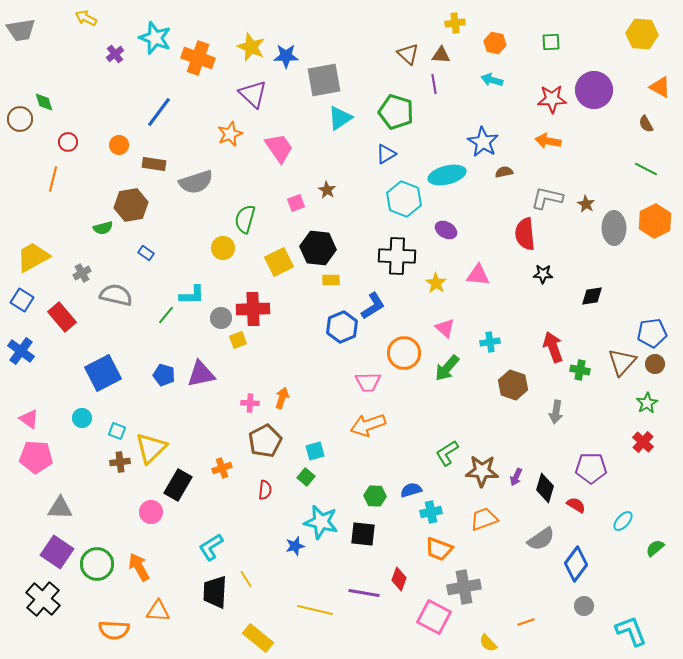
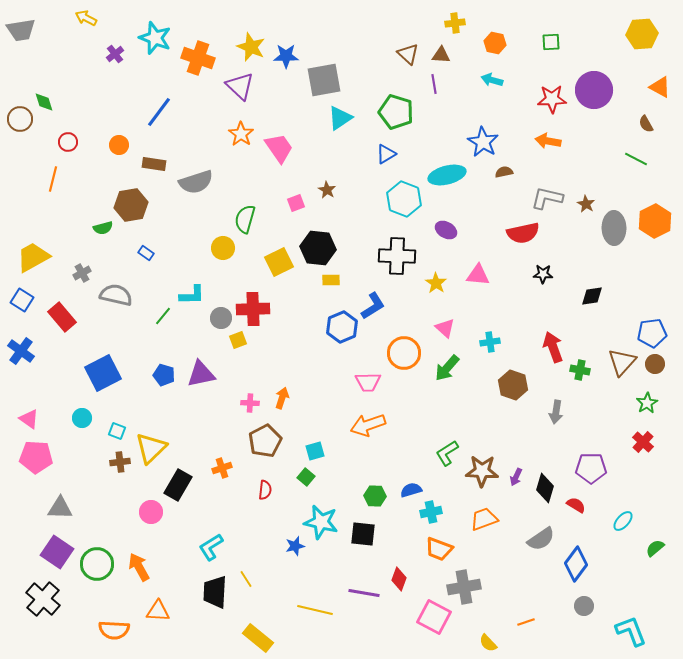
yellow hexagon at (642, 34): rotated 8 degrees counterclockwise
purple triangle at (253, 94): moved 13 px left, 8 px up
orange star at (230, 134): moved 11 px right; rotated 15 degrees counterclockwise
green line at (646, 169): moved 10 px left, 10 px up
red semicircle at (525, 234): moved 2 px left, 1 px up; rotated 96 degrees counterclockwise
green line at (166, 315): moved 3 px left, 1 px down
